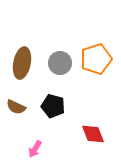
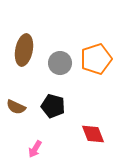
brown ellipse: moved 2 px right, 13 px up
